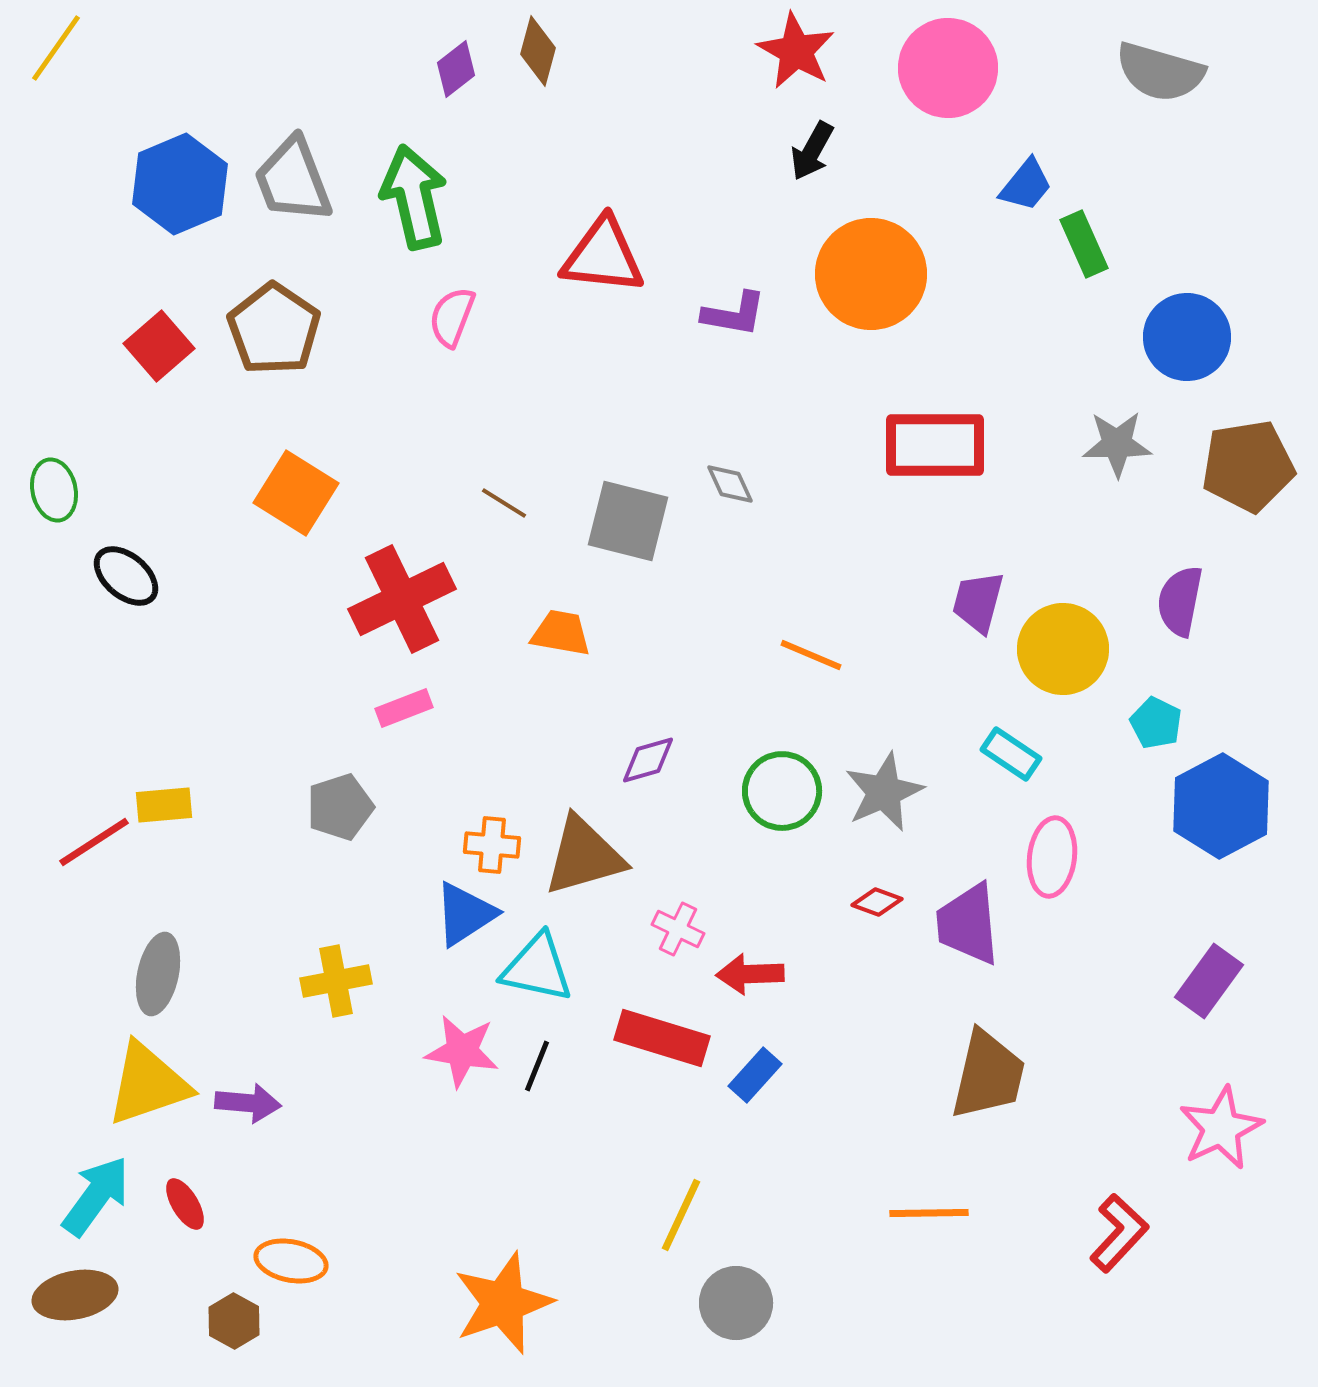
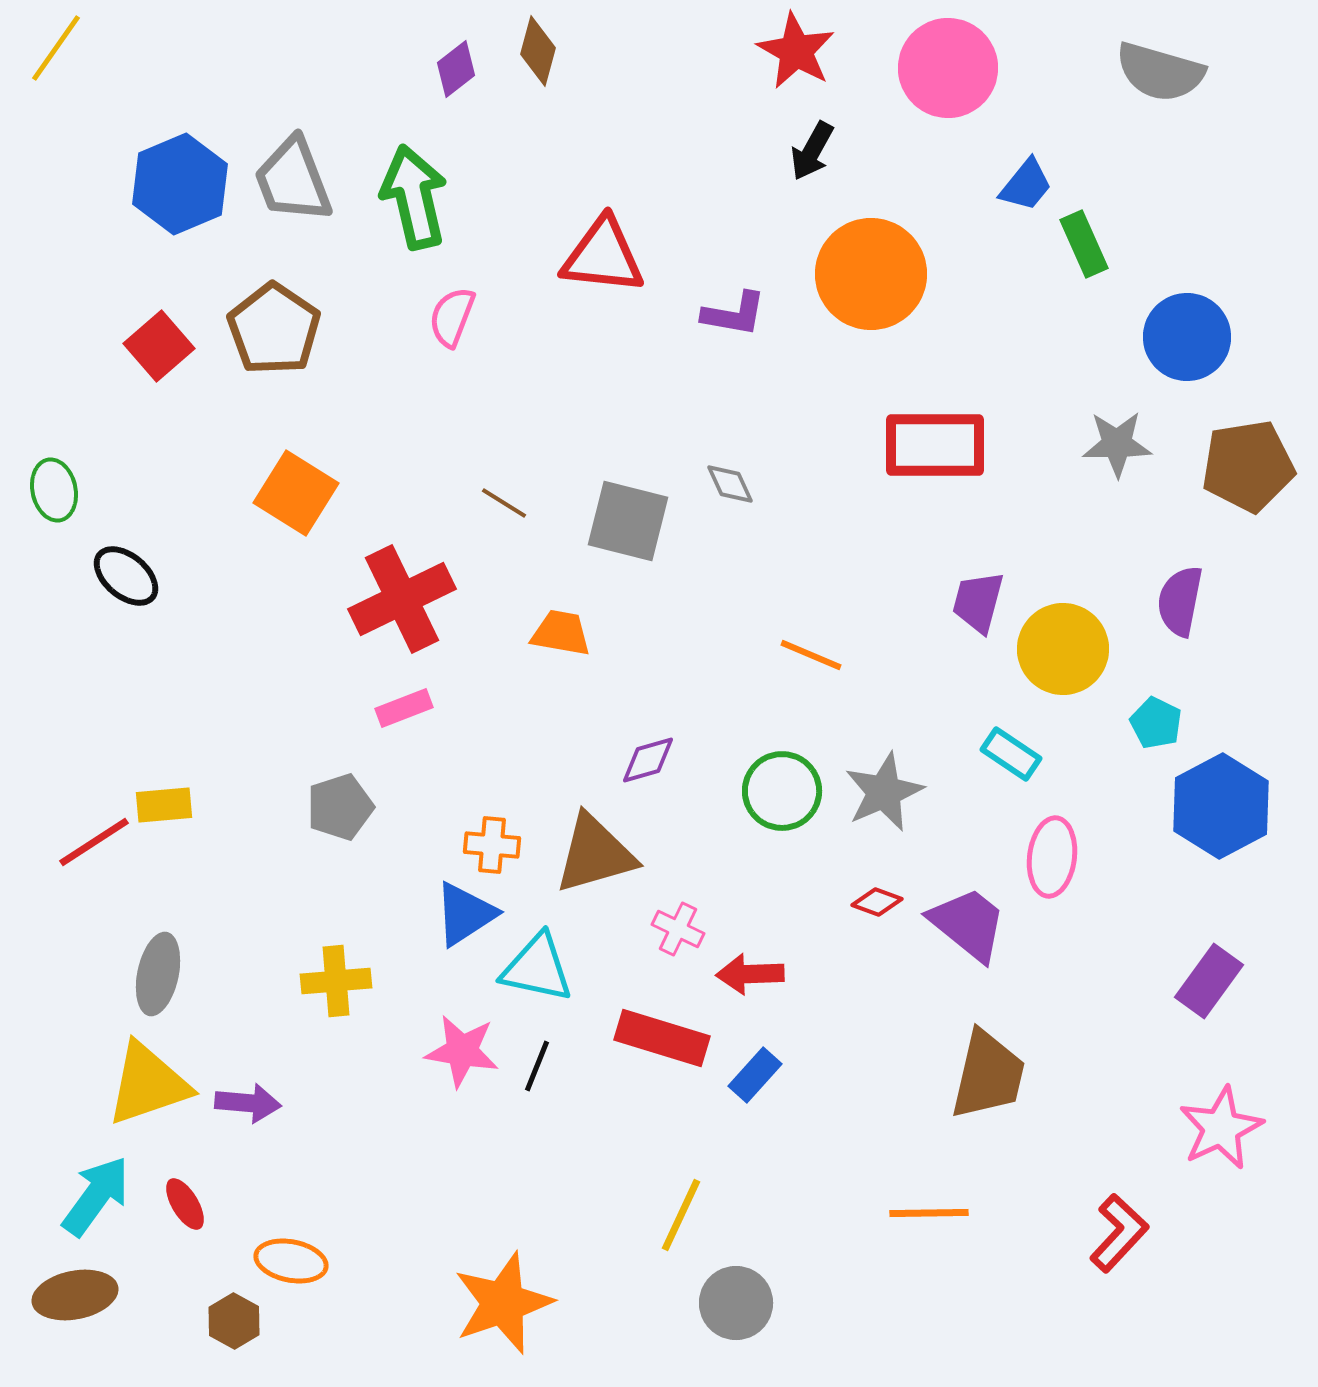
brown triangle at (584, 856): moved 11 px right, 2 px up
purple trapezoid at (968, 924): rotated 134 degrees clockwise
yellow cross at (336, 981): rotated 6 degrees clockwise
